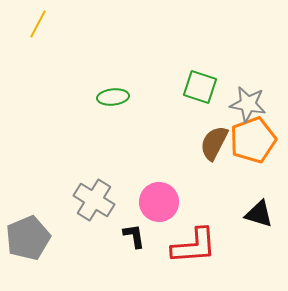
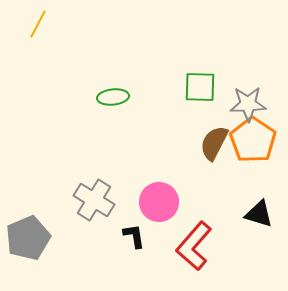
green square: rotated 16 degrees counterclockwise
gray star: rotated 12 degrees counterclockwise
orange pentagon: rotated 18 degrees counterclockwise
red L-shape: rotated 135 degrees clockwise
